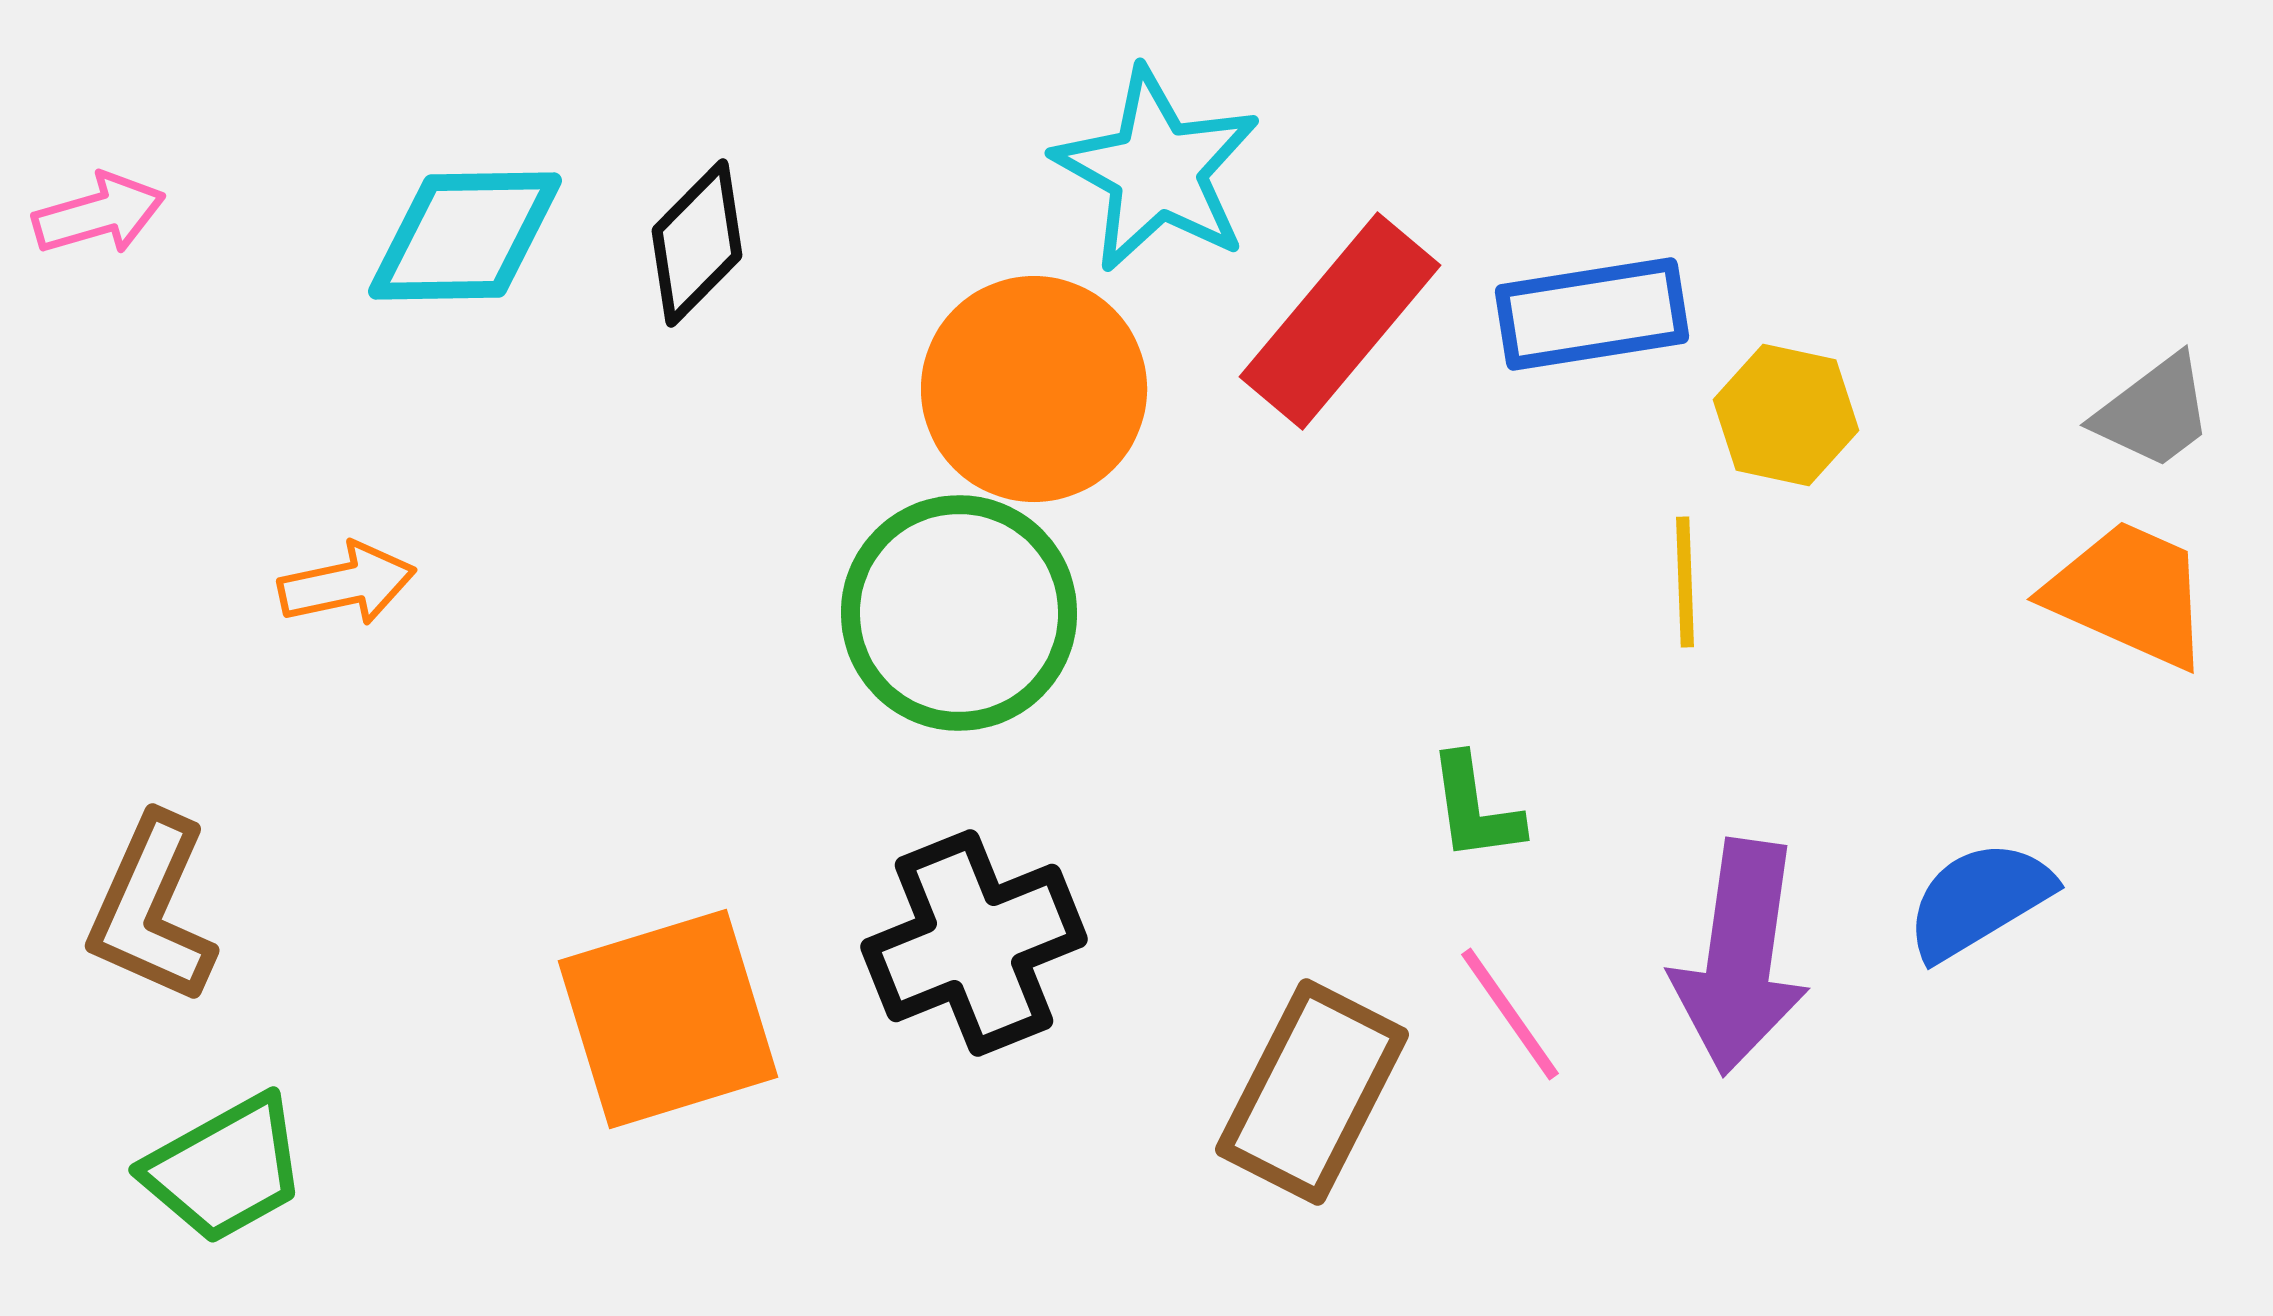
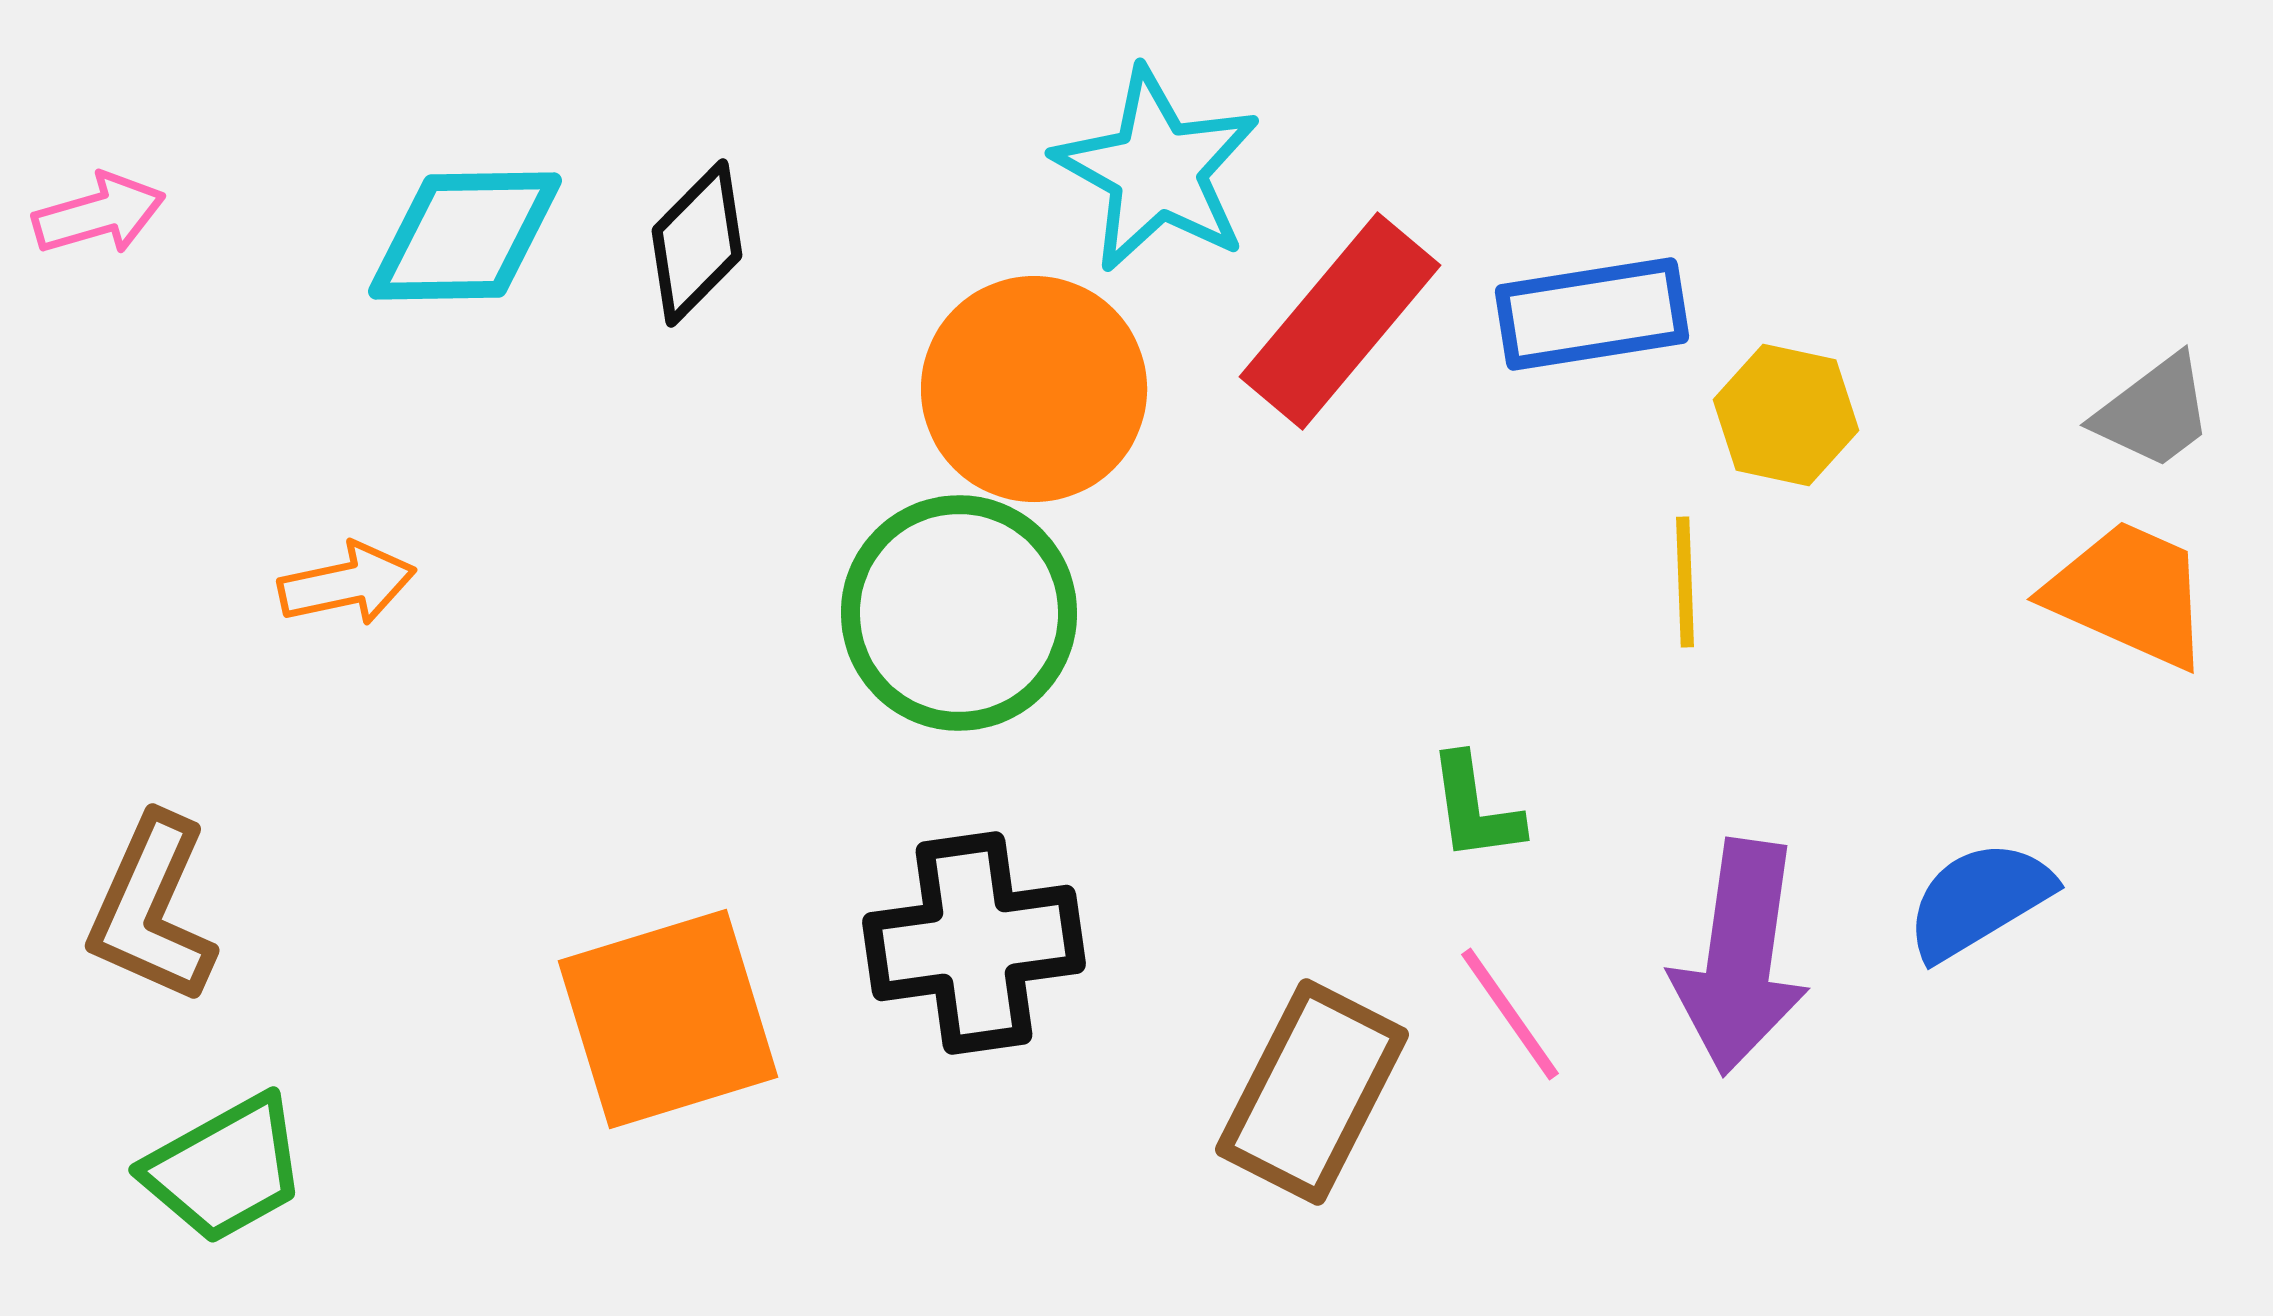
black cross: rotated 14 degrees clockwise
